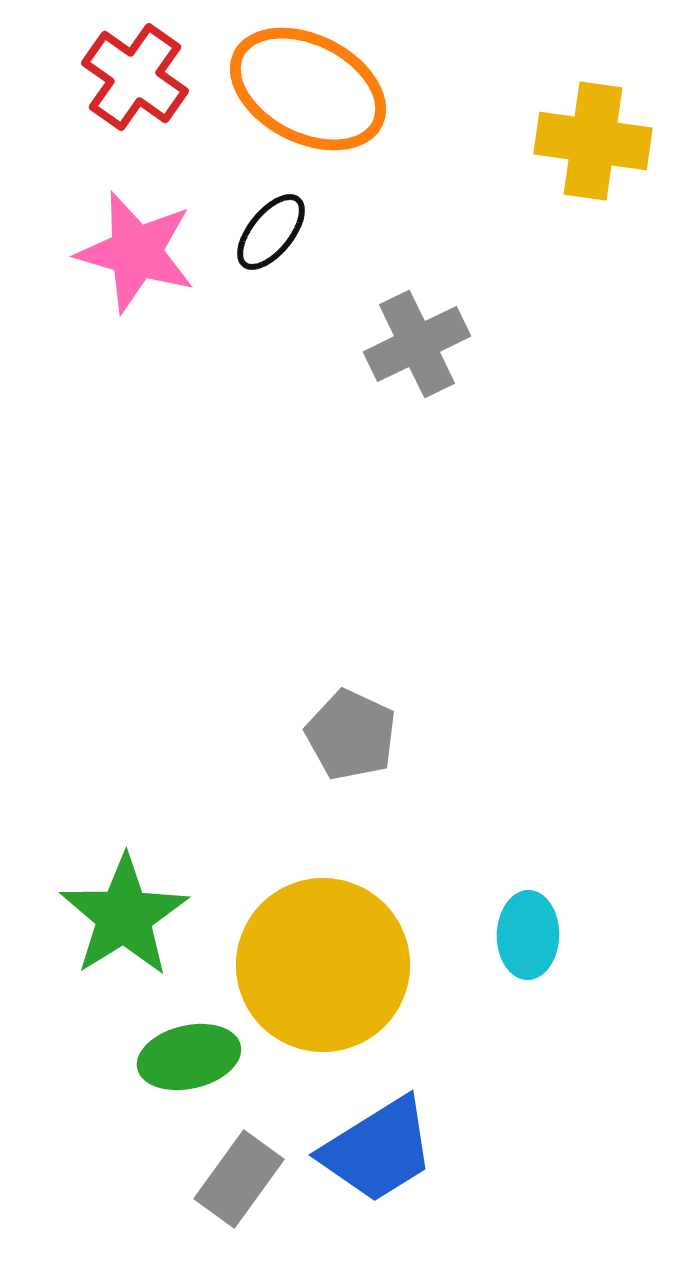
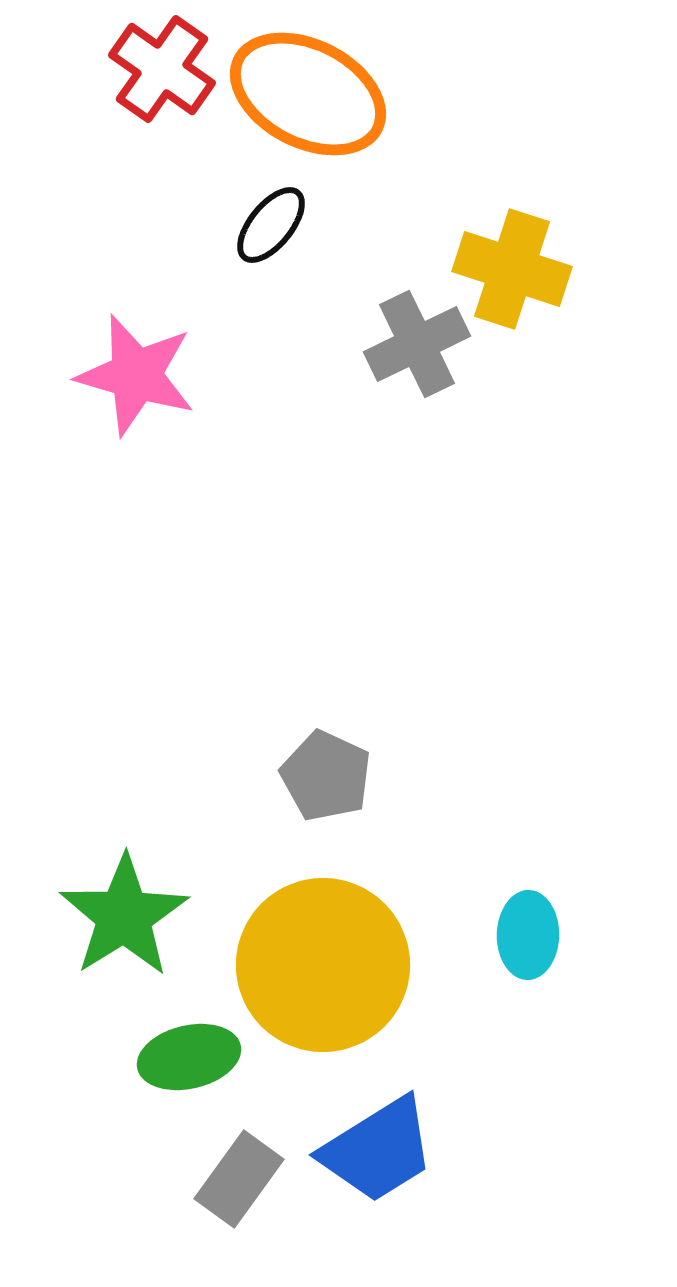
red cross: moved 27 px right, 8 px up
orange ellipse: moved 5 px down
yellow cross: moved 81 px left, 128 px down; rotated 10 degrees clockwise
black ellipse: moved 7 px up
pink star: moved 123 px down
gray pentagon: moved 25 px left, 41 px down
